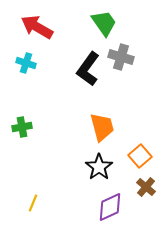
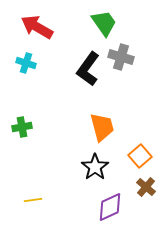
black star: moved 4 px left
yellow line: moved 3 px up; rotated 60 degrees clockwise
